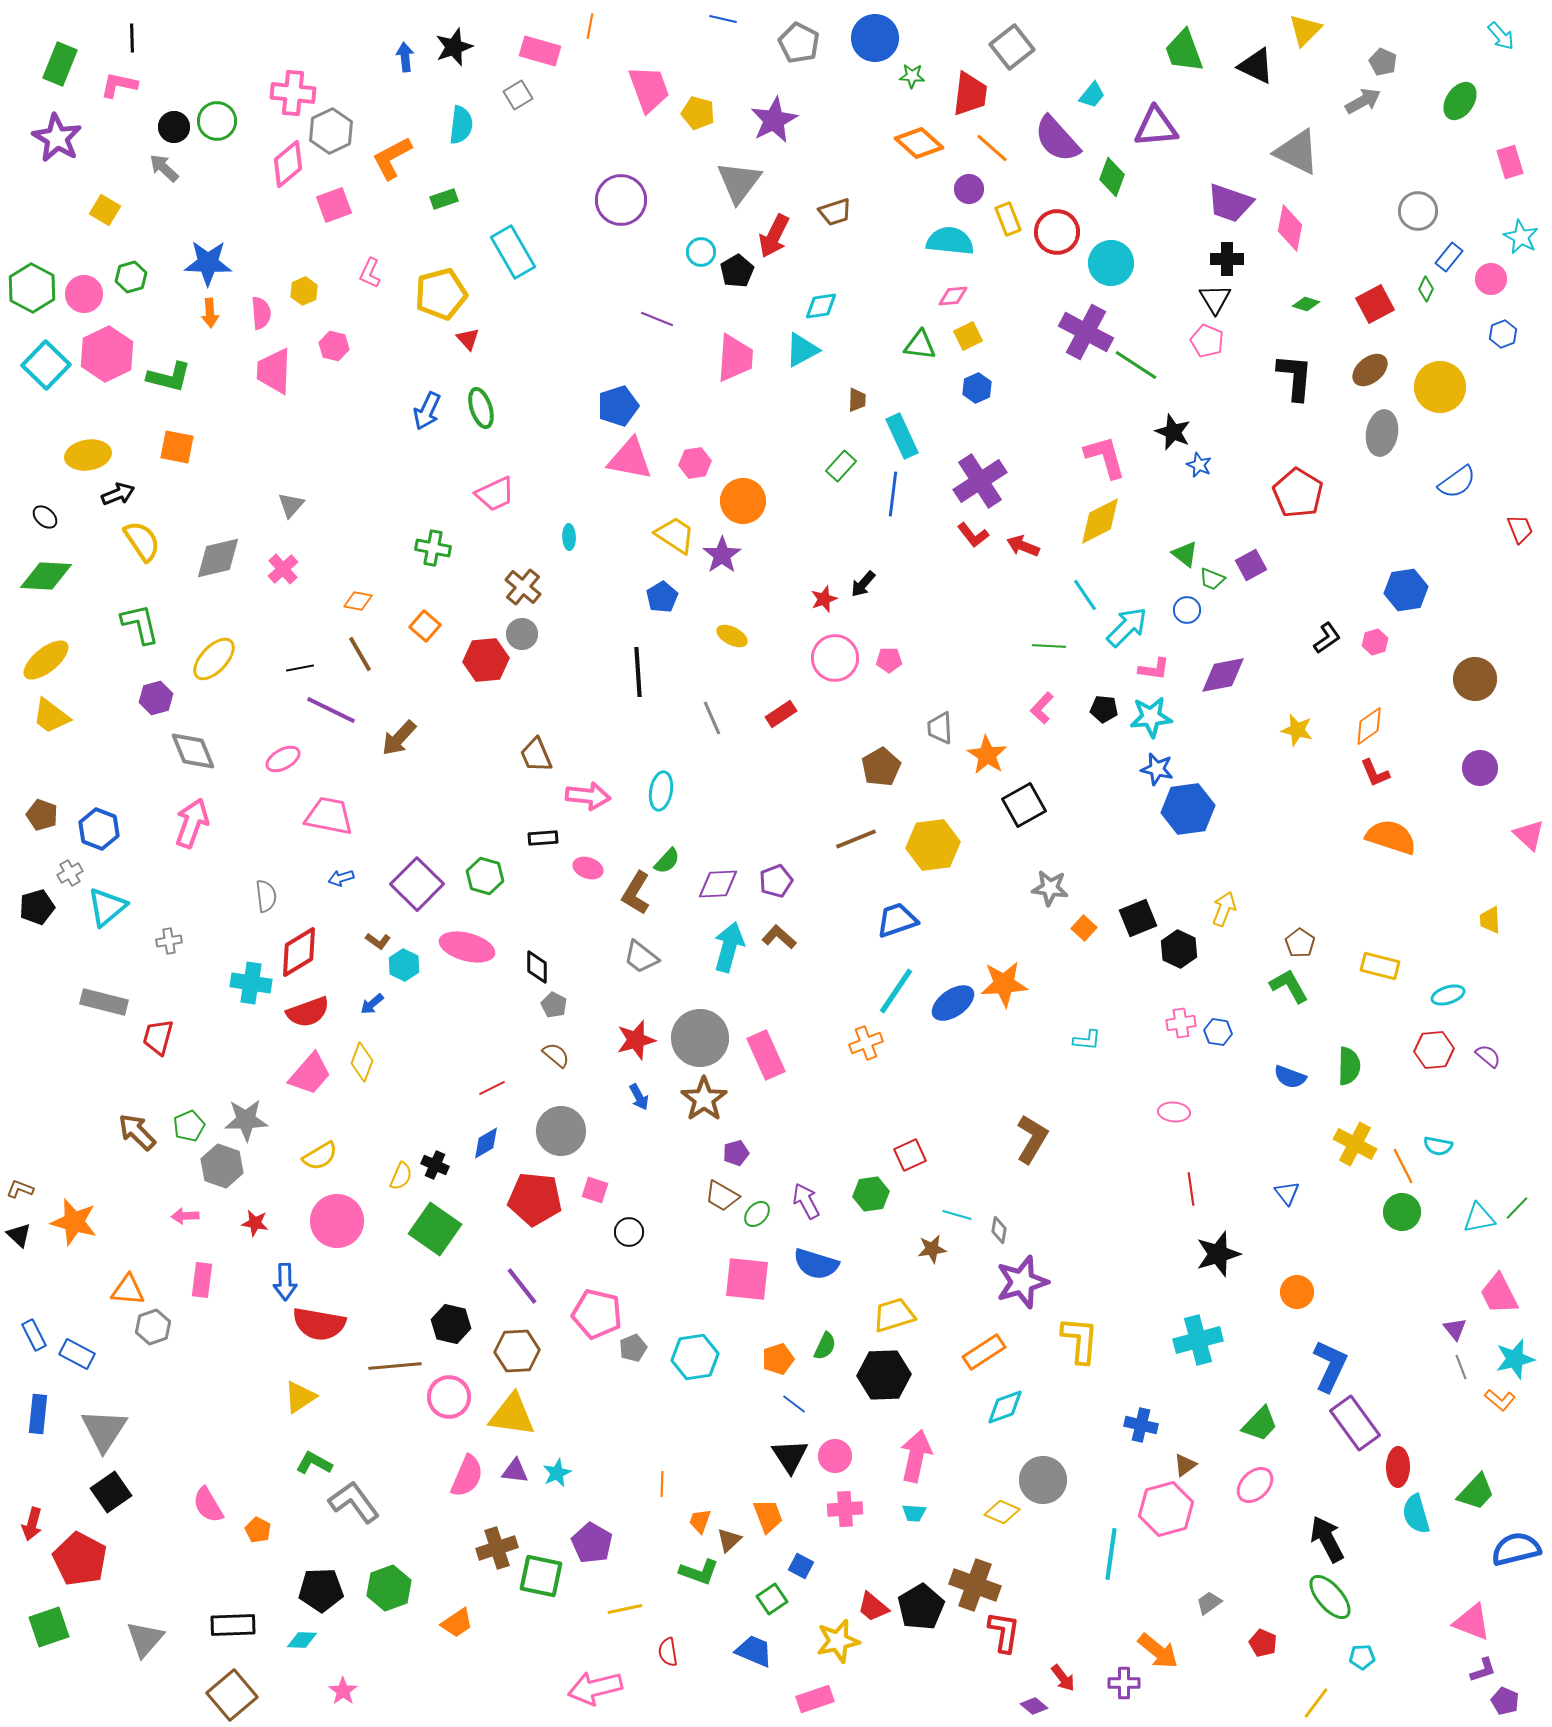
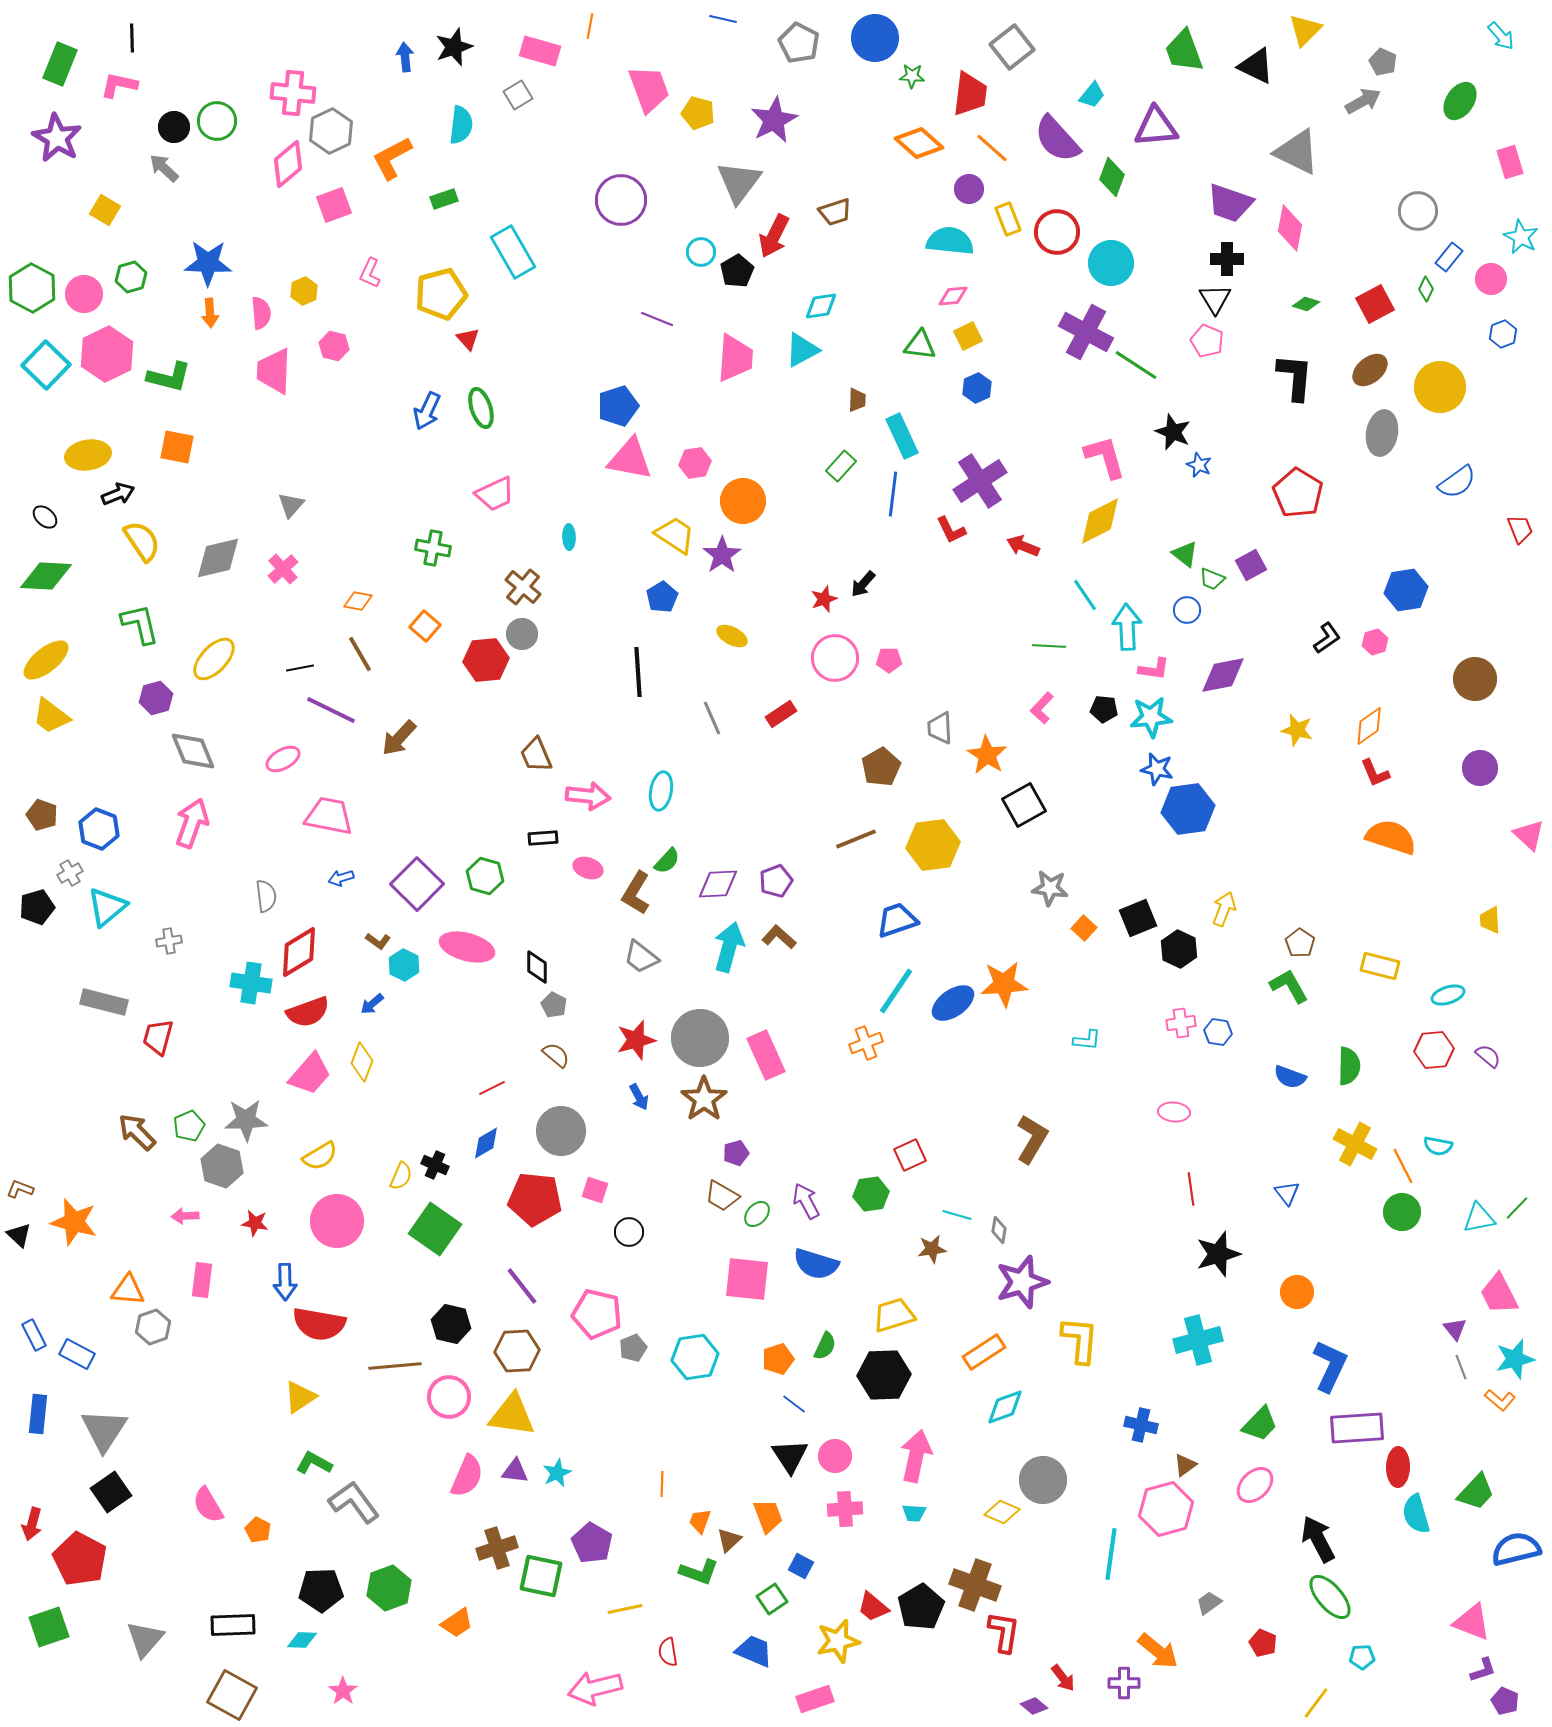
red L-shape at (973, 535): moved 22 px left, 5 px up; rotated 12 degrees clockwise
cyan arrow at (1127, 627): rotated 48 degrees counterclockwise
purple rectangle at (1355, 1423): moved 2 px right, 5 px down; rotated 58 degrees counterclockwise
black arrow at (1327, 1539): moved 9 px left
brown square at (232, 1695): rotated 21 degrees counterclockwise
